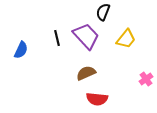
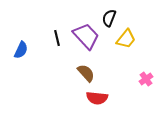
black semicircle: moved 6 px right, 6 px down
brown semicircle: rotated 72 degrees clockwise
red semicircle: moved 1 px up
